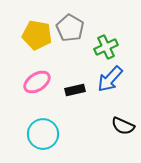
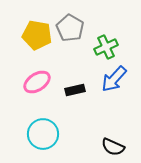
blue arrow: moved 4 px right
black semicircle: moved 10 px left, 21 px down
